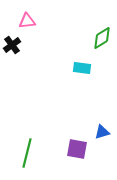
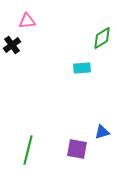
cyan rectangle: rotated 12 degrees counterclockwise
green line: moved 1 px right, 3 px up
